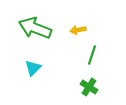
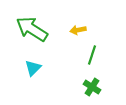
green arrow: moved 3 px left, 1 px down; rotated 12 degrees clockwise
green cross: moved 3 px right
